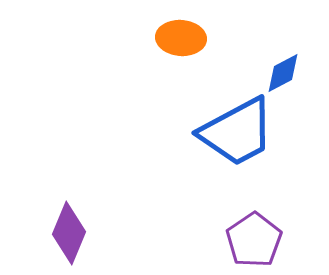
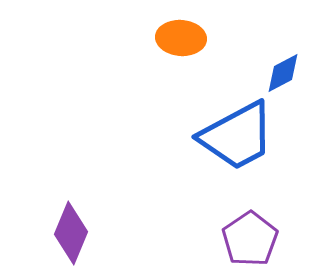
blue trapezoid: moved 4 px down
purple diamond: moved 2 px right
purple pentagon: moved 4 px left, 1 px up
